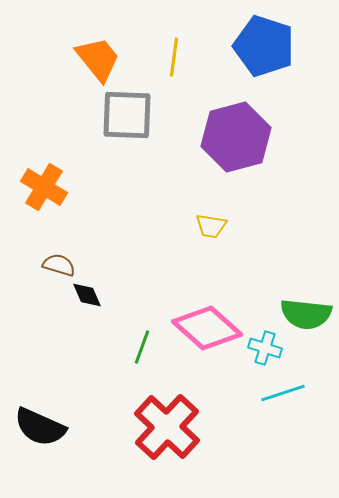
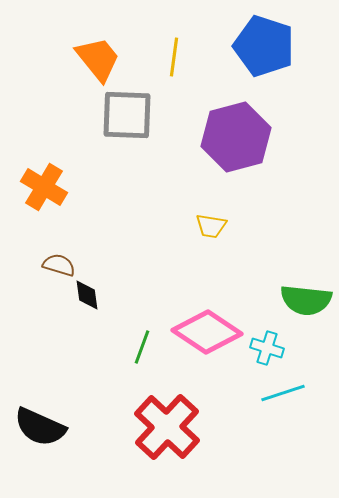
black diamond: rotated 16 degrees clockwise
green semicircle: moved 14 px up
pink diamond: moved 4 px down; rotated 8 degrees counterclockwise
cyan cross: moved 2 px right
